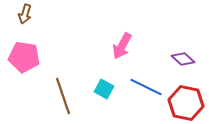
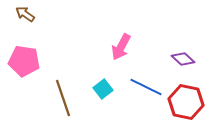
brown arrow: rotated 108 degrees clockwise
pink arrow: moved 1 px left, 1 px down
pink pentagon: moved 4 px down
cyan square: moved 1 px left; rotated 24 degrees clockwise
brown line: moved 2 px down
red hexagon: moved 1 px up
